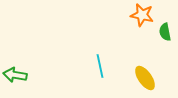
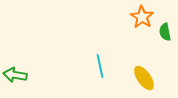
orange star: moved 2 px down; rotated 20 degrees clockwise
yellow ellipse: moved 1 px left
